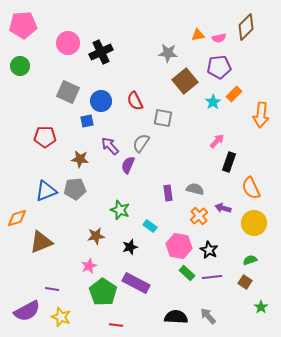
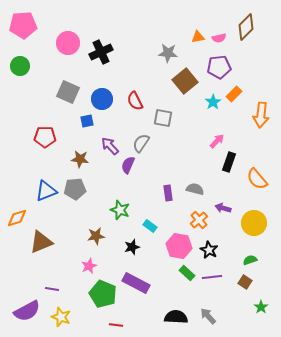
orange triangle at (198, 35): moved 2 px down
blue circle at (101, 101): moved 1 px right, 2 px up
orange semicircle at (251, 188): moved 6 px right, 9 px up; rotated 15 degrees counterclockwise
orange cross at (199, 216): moved 4 px down
black star at (130, 247): moved 2 px right
green pentagon at (103, 292): moved 2 px down; rotated 12 degrees counterclockwise
